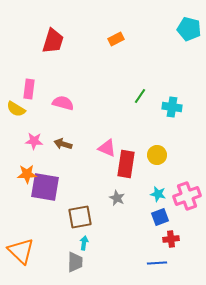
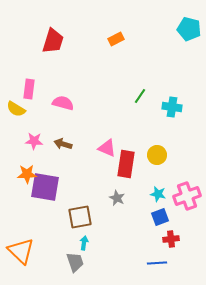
gray trapezoid: rotated 20 degrees counterclockwise
